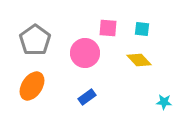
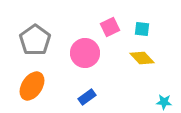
pink square: moved 2 px right, 1 px up; rotated 30 degrees counterclockwise
yellow diamond: moved 3 px right, 2 px up
